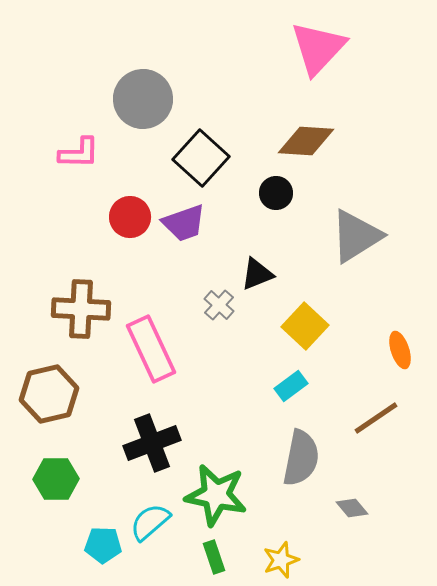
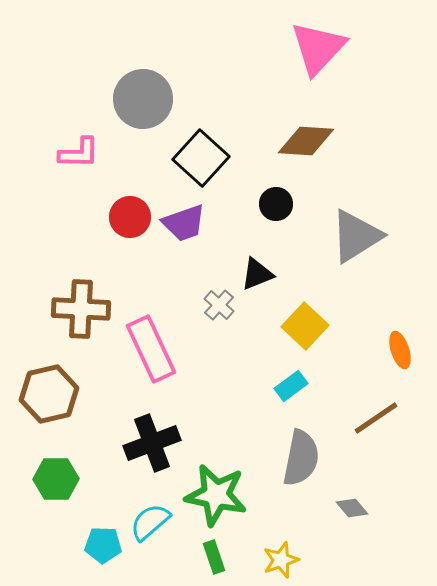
black circle: moved 11 px down
